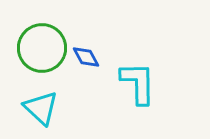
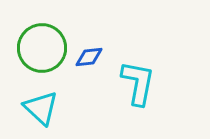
blue diamond: moved 3 px right; rotated 68 degrees counterclockwise
cyan L-shape: rotated 12 degrees clockwise
